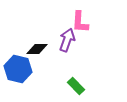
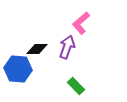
pink L-shape: moved 1 px right, 1 px down; rotated 45 degrees clockwise
purple arrow: moved 7 px down
blue hexagon: rotated 8 degrees counterclockwise
